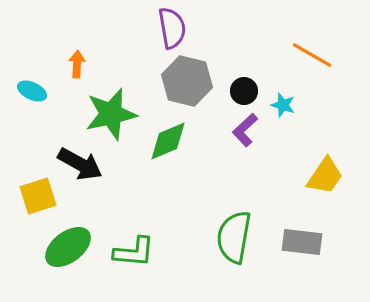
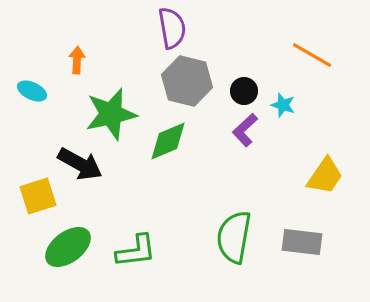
orange arrow: moved 4 px up
green L-shape: moved 2 px right, 1 px up; rotated 12 degrees counterclockwise
